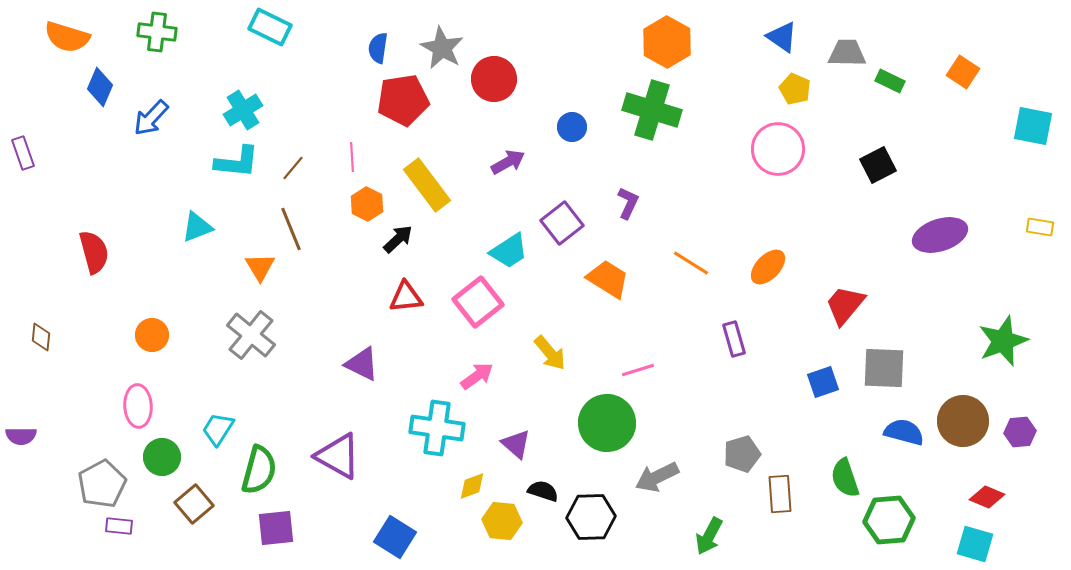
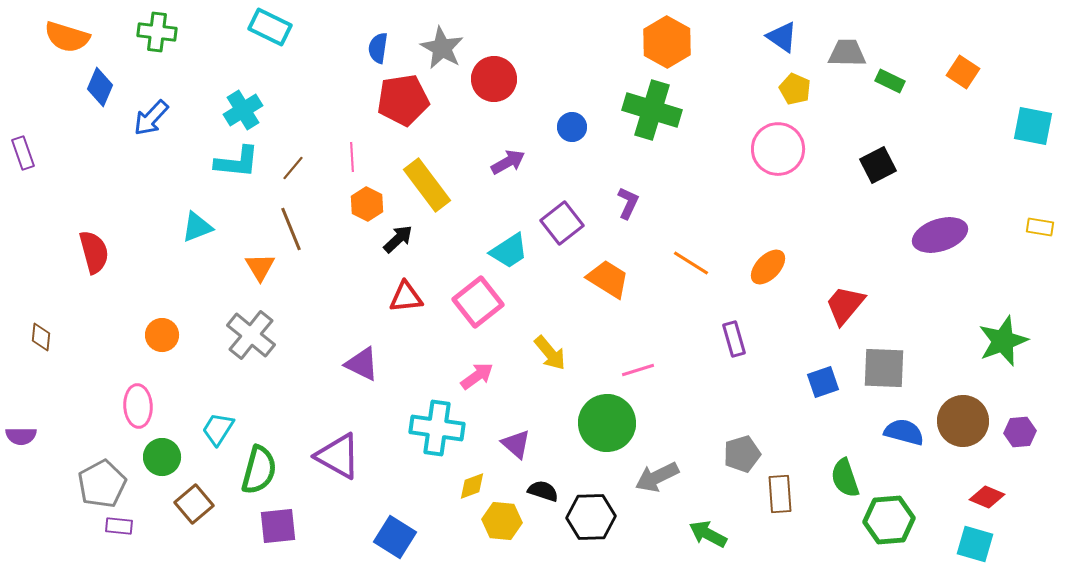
orange circle at (152, 335): moved 10 px right
purple square at (276, 528): moved 2 px right, 2 px up
green arrow at (709, 536): moved 1 px left, 2 px up; rotated 90 degrees clockwise
